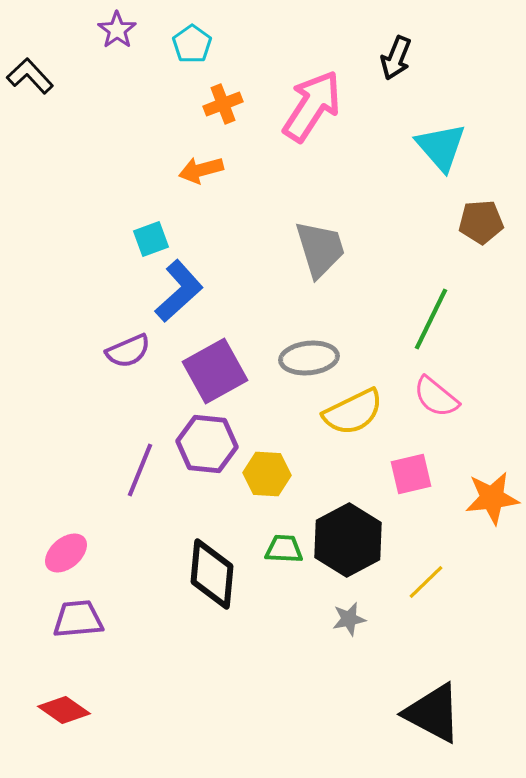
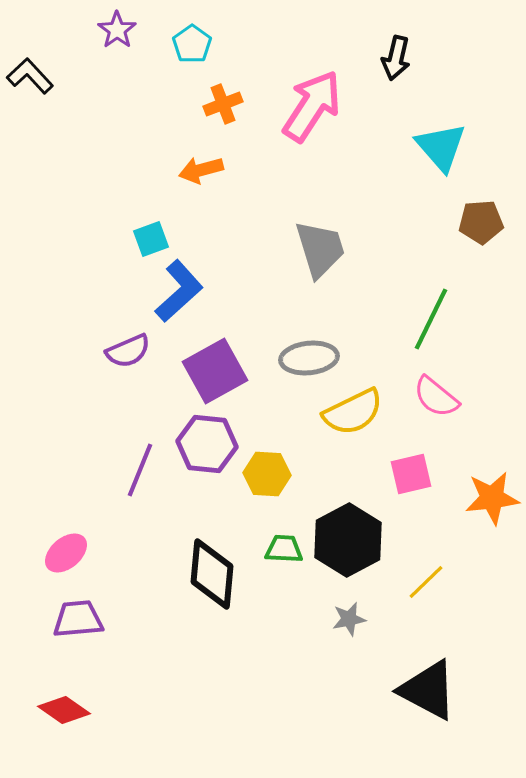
black arrow: rotated 9 degrees counterclockwise
black triangle: moved 5 px left, 23 px up
